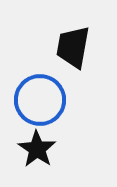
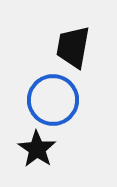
blue circle: moved 13 px right
